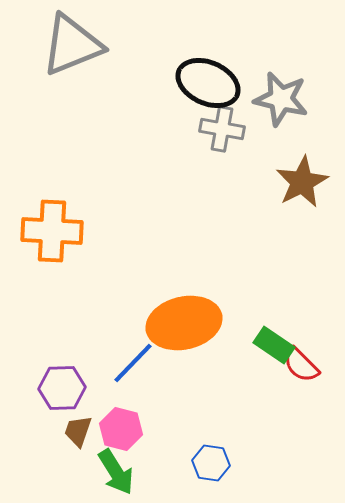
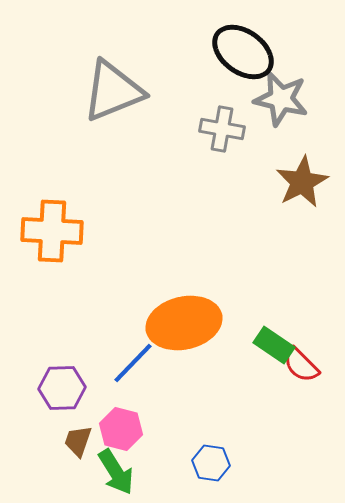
gray triangle: moved 41 px right, 46 px down
black ellipse: moved 35 px right, 31 px up; rotated 12 degrees clockwise
brown trapezoid: moved 10 px down
